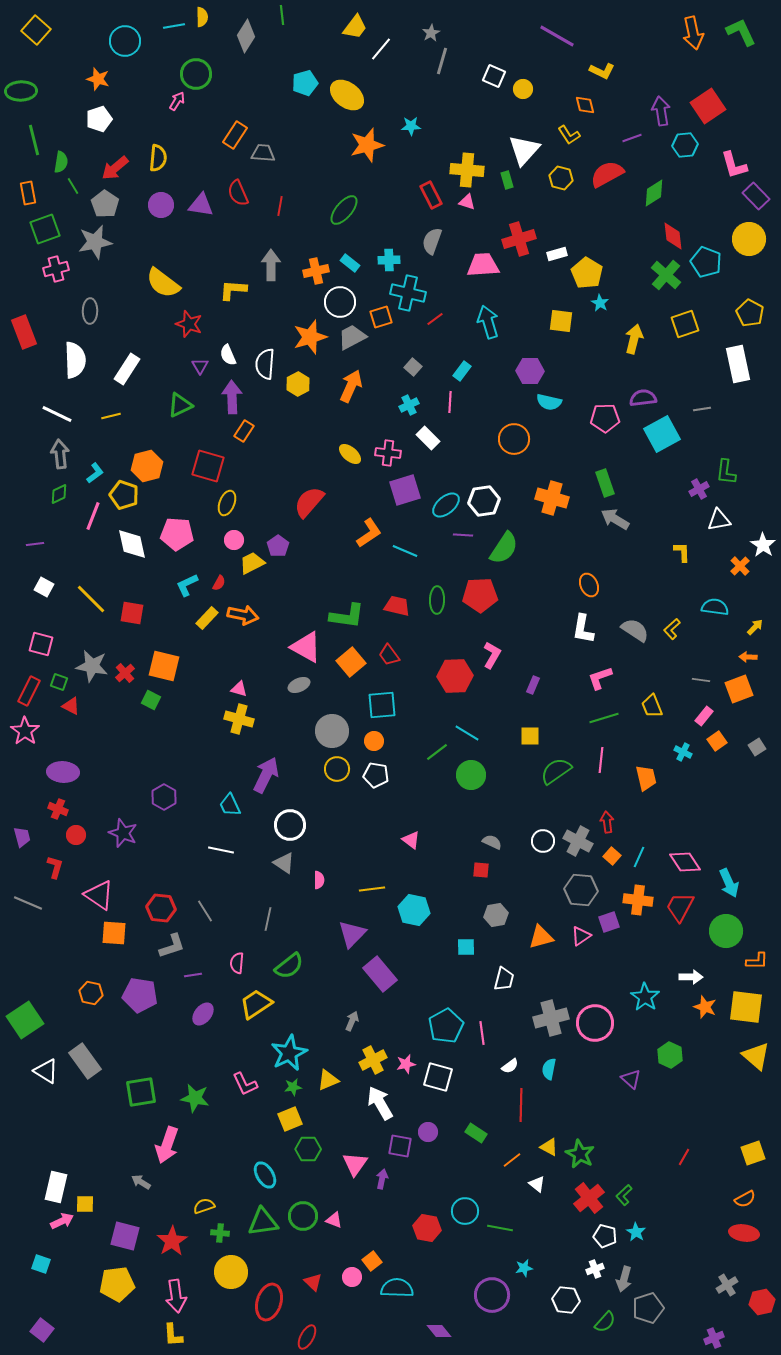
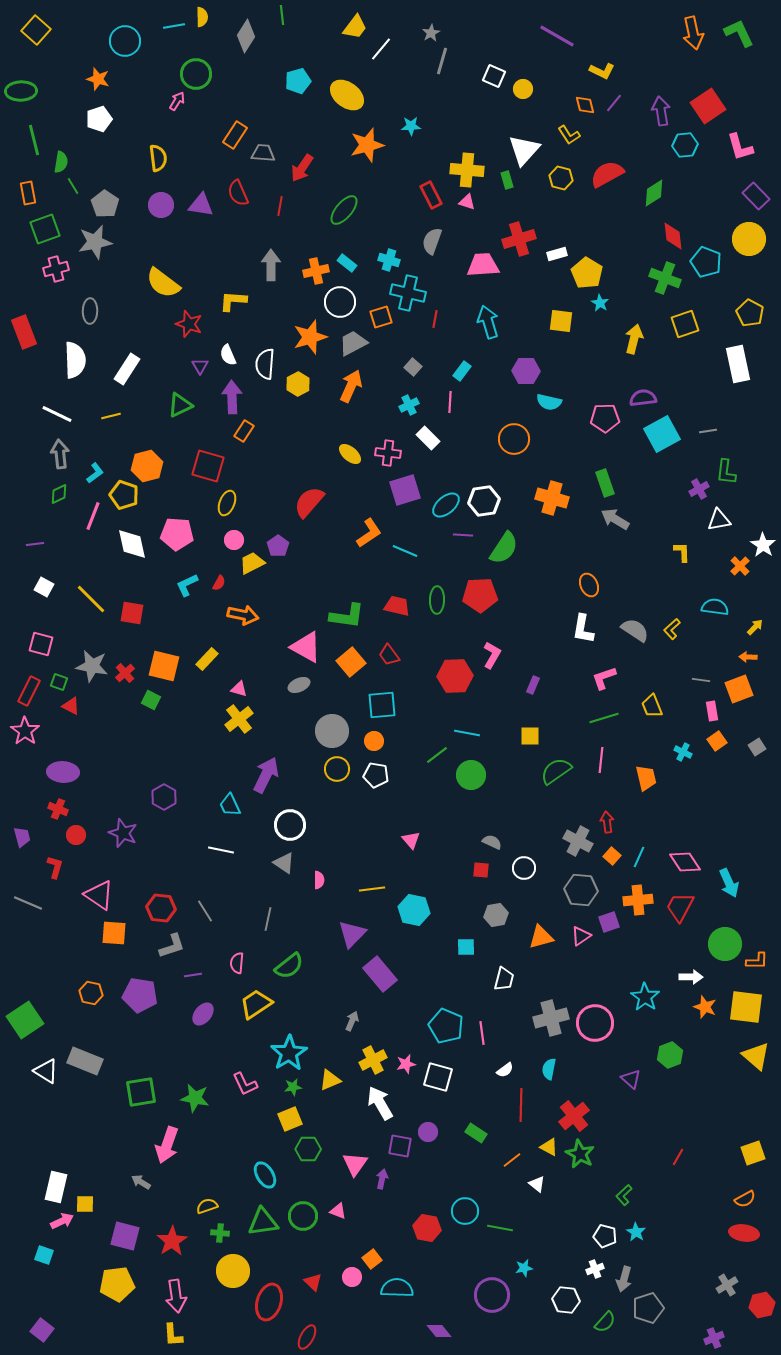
green L-shape at (741, 32): moved 2 px left, 1 px down
cyan pentagon at (305, 83): moved 7 px left, 2 px up
purple line at (632, 138): moved 18 px left, 35 px up; rotated 30 degrees counterclockwise
yellow semicircle at (158, 158): rotated 12 degrees counterclockwise
pink L-shape at (734, 165): moved 6 px right, 18 px up
red arrow at (115, 168): moved 187 px right; rotated 16 degrees counterclockwise
cyan cross at (389, 260): rotated 20 degrees clockwise
cyan rectangle at (350, 263): moved 3 px left
green cross at (666, 275): moved 1 px left, 3 px down; rotated 20 degrees counterclockwise
yellow L-shape at (233, 290): moved 11 px down
red line at (435, 319): rotated 42 degrees counterclockwise
gray trapezoid at (352, 337): moved 1 px right, 6 px down
purple hexagon at (530, 371): moved 4 px left
gray line at (702, 409): moved 6 px right, 22 px down
yellow rectangle at (207, 618): moved 41 px down
pink L-shape at (600, 678): moved 4 px right
pink rectangle at (704, 716): moved 8 px right, 5 px up; rotated 48 degrees counterclockwise
yellow cross at (239, 719): rotated 36 degrees clockwise
cyan line at (467, 733): rotated 20 degrees counterclockwise
green line at (437, 752): moved 3 px down
pink triangle at (411, 840): rotated 12 degrees clockwise
white circle at (543, 841): moved 19 px left, 27 px down
orange cross at (638, 900): rotated 12 degrees counterclockwise
green circle at (726, 931): moved 1 px left, 13 px down
cyan pentagon at (446, 1026): rotated 20 degrees counterclockwise
cyan star at (289, 1053): rotated 6 degrees counterclockwise
green hexagon at (670, 1055): rotated 15 degrees clockwise
gray rectangle at (85, 1061): rotated 32 degrees counterclockwise
white semicircle at (510, 1066): moved 5 px left, 4 px down
yellow triangle at (328, 1080): moved 2 px right
red line at (684, 1157): moved 6 px left
red cross at (589, 1198): moved 15 px left, 82 px up
yellow semicircle at (204, 1206): moved 3 px right
pink triangle at (334, 1220): moved 4 px right, 9 px up
orange square at (372, 1261): moved 2 px up
cyan square at (41, 1264): moved 3 px right, 9 px up
yellow circle at (231, 1272): moved 2 px right, 1 px up
red hexagon at (762, 1302): moved 3 px down
